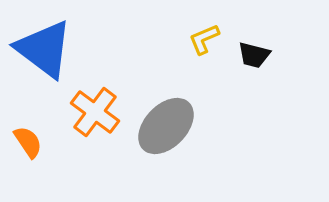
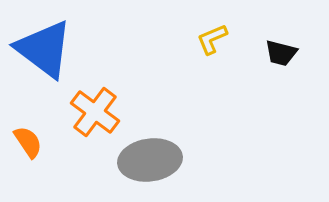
yellow L-shape: moved 8 px right
black trapezoid: moved 27 px right, 2 px up
gray ellipse: moved 16 px left, 34 px down; rotated 38 degrees clockwise
